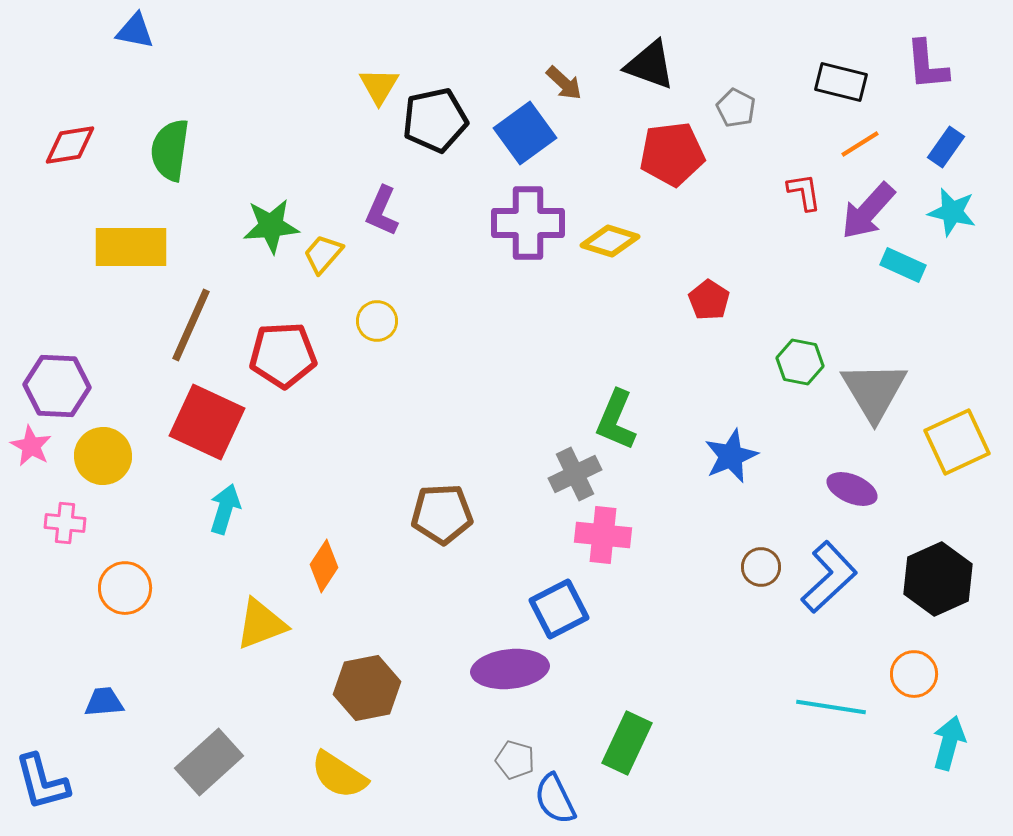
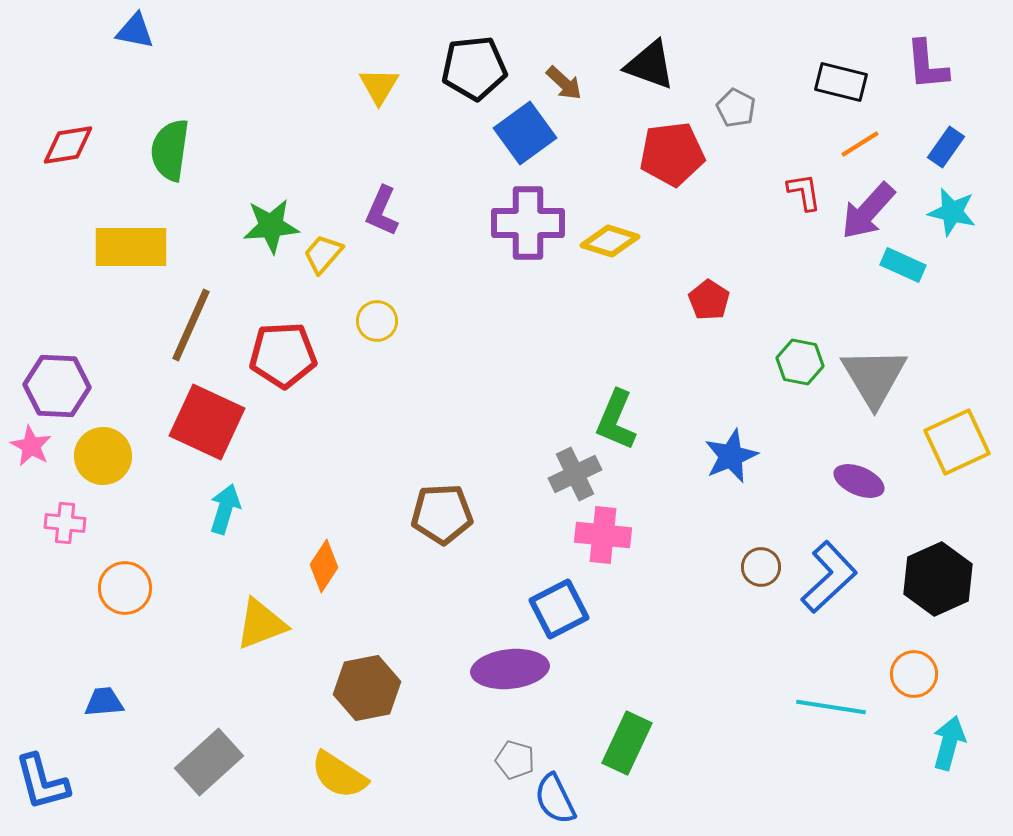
black pentagon at (435, 120): moved 39 px right, 52 px up; rotated 6 degrees clockwise
red diamond at (70, 145): moved 2 px left
gray triangle at (874, 391): moved 14 px up
purple ellipse at (852, 489): moved 7 px right, 8 px up
